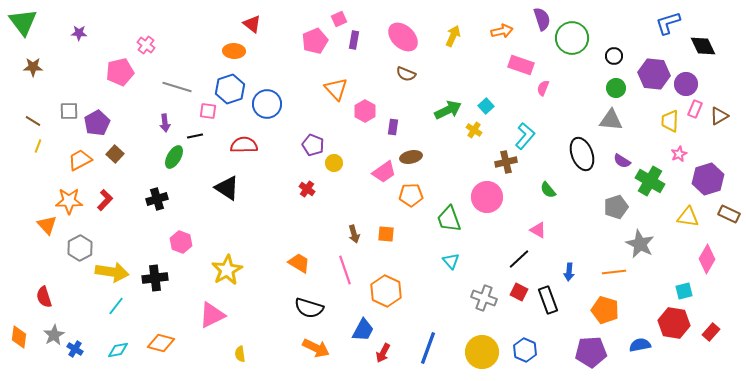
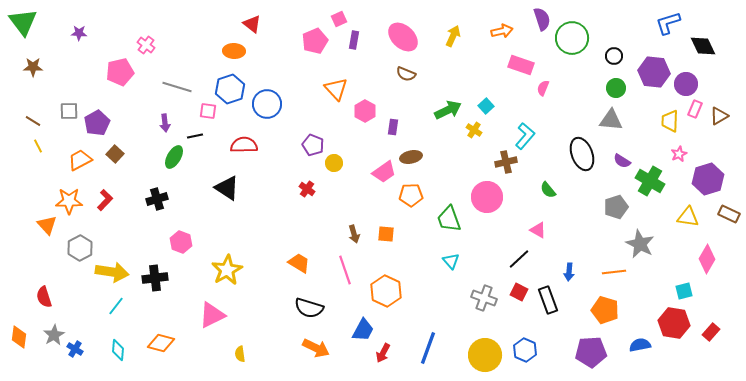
purple hexagon at (654, 74): moved 2 px up
yellow line at (38, 146): rotated 48 degrees counterclockwise
cyan diamond at (118, 350): rotated 75 degrees counterclockwise
yellow circle at (482, 352): moved 3 px right, 3 px down
